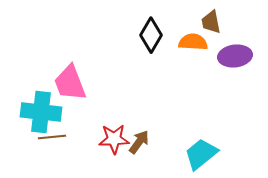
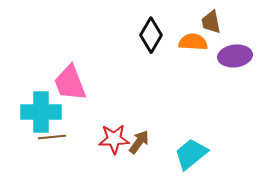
cyan cross: rotated 6 degrees counterclockwise
cyan trapezoid: moved 10 px left
